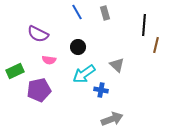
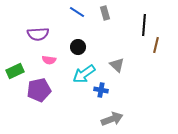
blue line: rotated 28 degrees counterclockwise
purple semicircle: rotated 30 degrees counterclockwise
